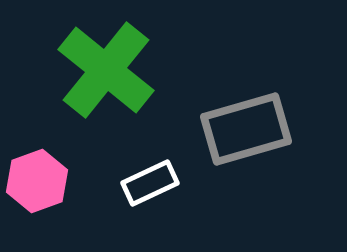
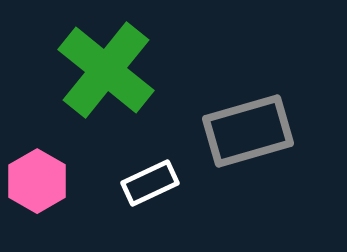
gray rectangle: moved 2 px right, 2 px down
pink hexagon: rotated 10 degrees counterclockwise
